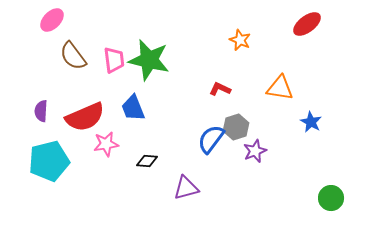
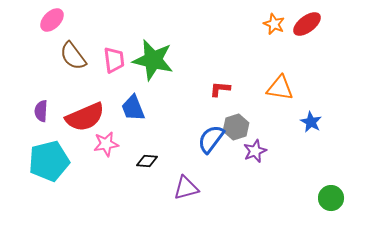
orange star: moved 34 px right, 16 px up
green star: moved 4 px right
red L-shape: rotated 20 degrees counterclockwise
